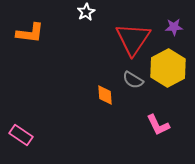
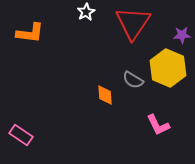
purple star: moved 8 px right, 8 px down
red triangle: moved 16 px up
yellow hexagon: rotated 9 degrees counterclockwise
